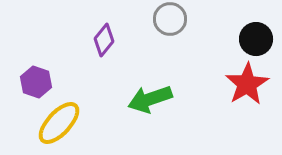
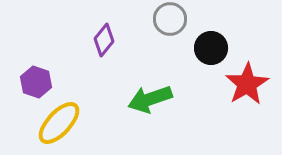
black circle: moved 45 px left, 9 px down
